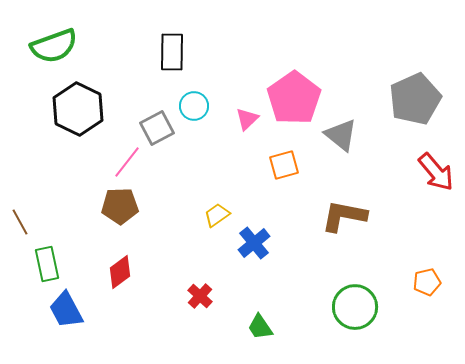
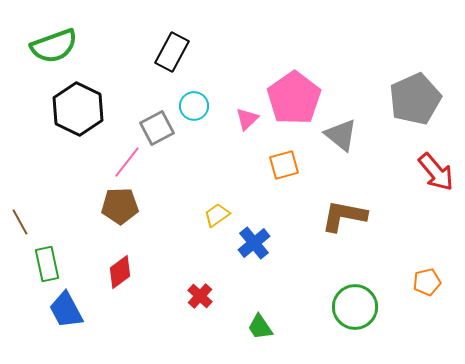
black rectangle: rotated 27 degrees clockwise
